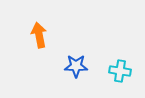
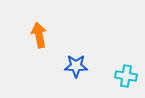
cyan cross: moved 6 px right, 5 px down
